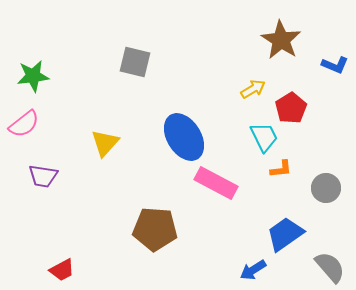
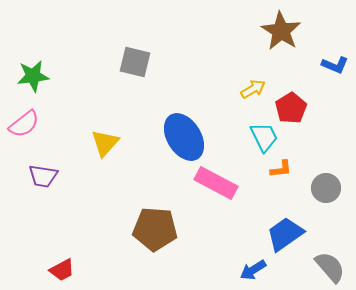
brown star: moved 9 px up
